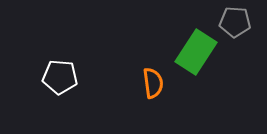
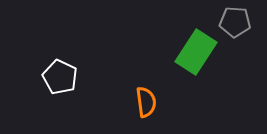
white pentagon: rotated 20 degrees clockwise
orange semicircle: moved 7 px left, 19 px down
